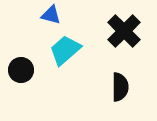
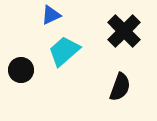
blue triangle: rotated 40 degrees counterclockwise
cyan trapezoid: moved 1 px left, 1 px down
black semicircle: rotated 20 degrees clockwise
